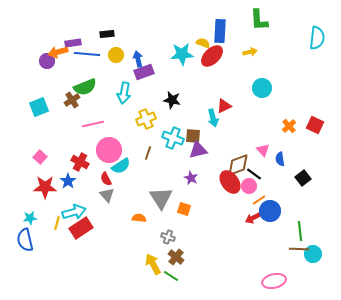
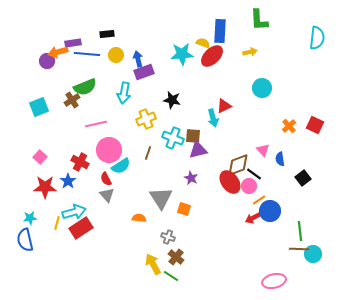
pink line at (93, 124): moved 3 px right
